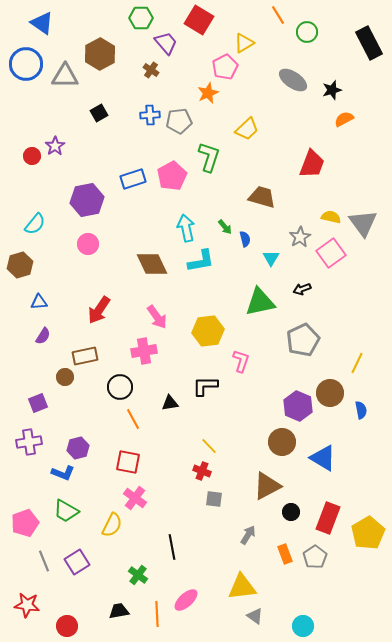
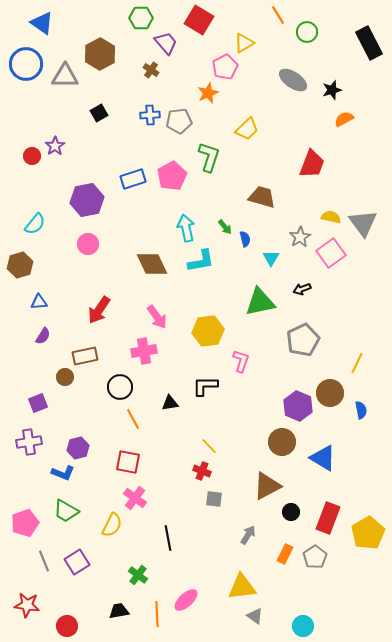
black line at (172, 547): moved 4 px left, 9 px up
orange rectangle at (285, 554): rotated 48 degrees clockwise
